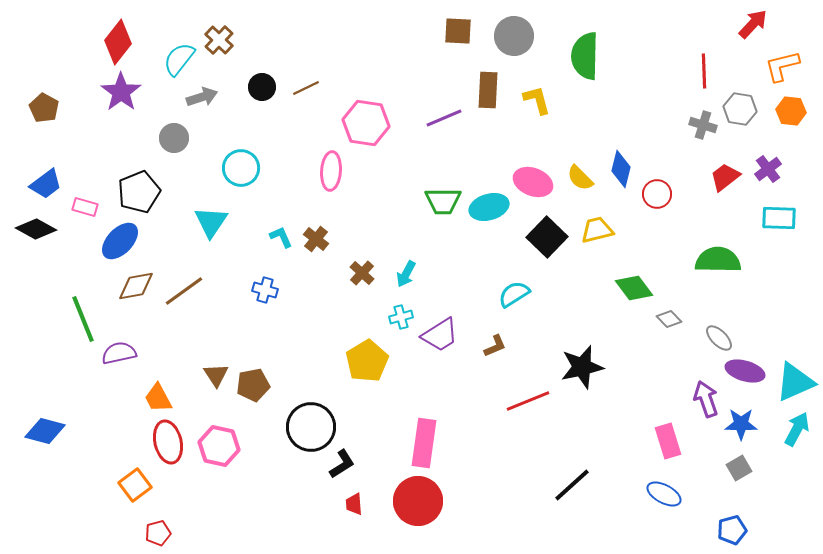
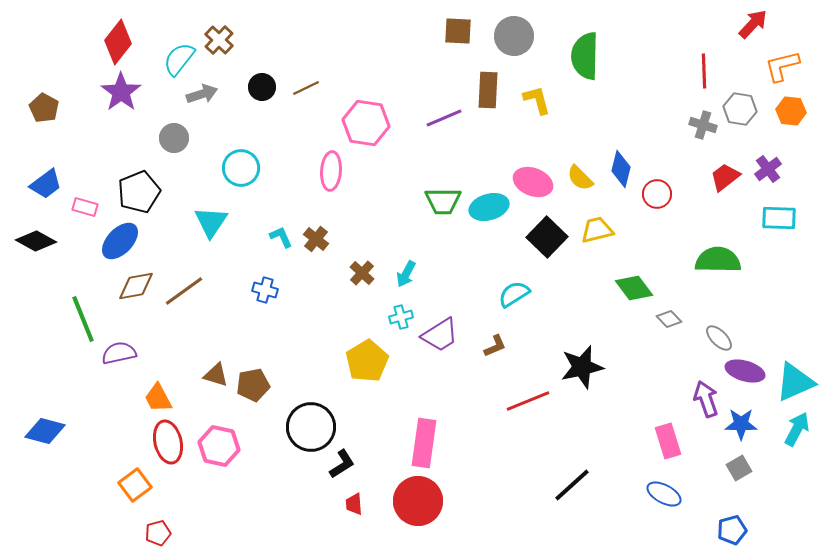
gray arrow at (202, 97): moved 3 px up
black diamond at (36, 229): moved 12 px down
brown triangle at (216, 375): rotated 40 degrees counterclockwise
